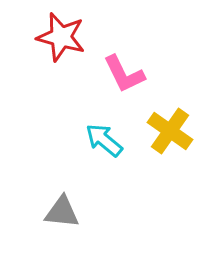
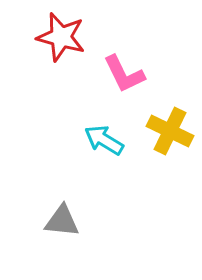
yellow cross: rotated 9 degrees counterclockwise
cyan arrow: rotated 9 degrees counterclockwise
gray triangle: moved 9 px down
